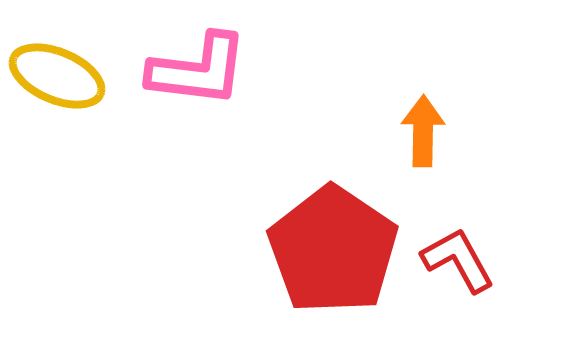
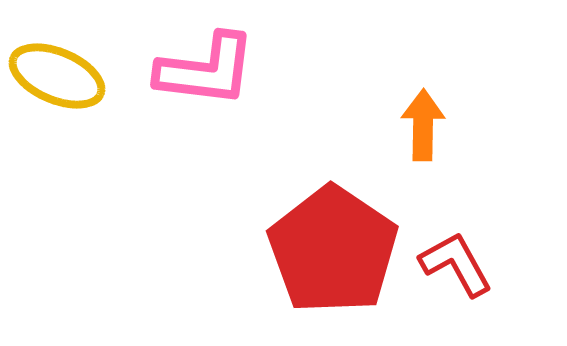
pink L-shape: moved 8 px right
orange arrow: moved 6 px up
red L-shape: moved 2 px left, 4 px down
